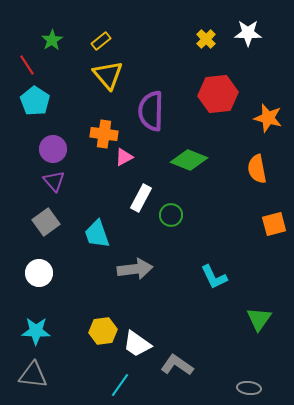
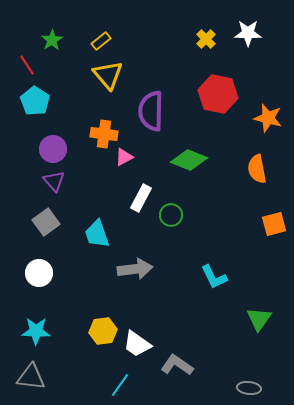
red hexagon: rotated 18 degrees clockwise
gray triangle: moved 2 px left, 2 px down
